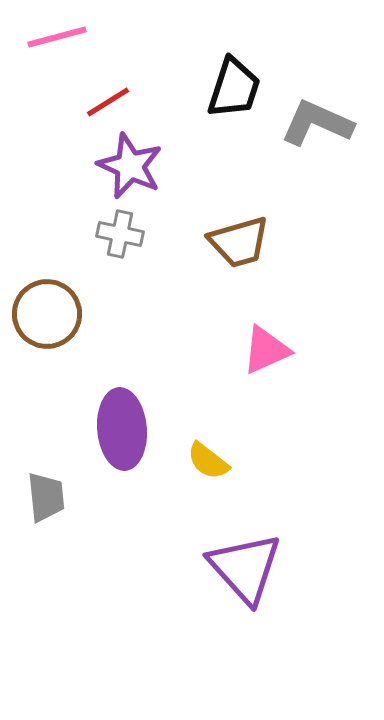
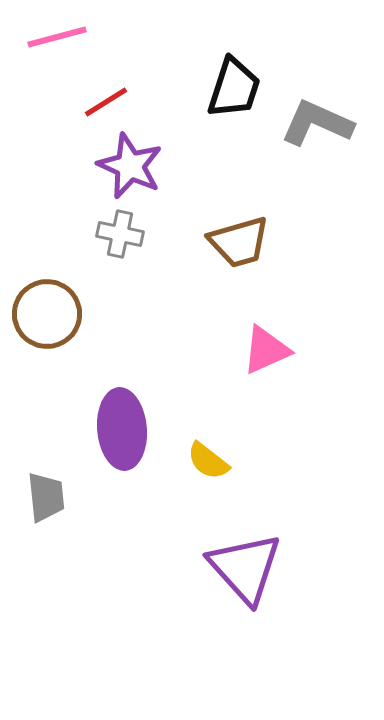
red line: moved 2 px left
